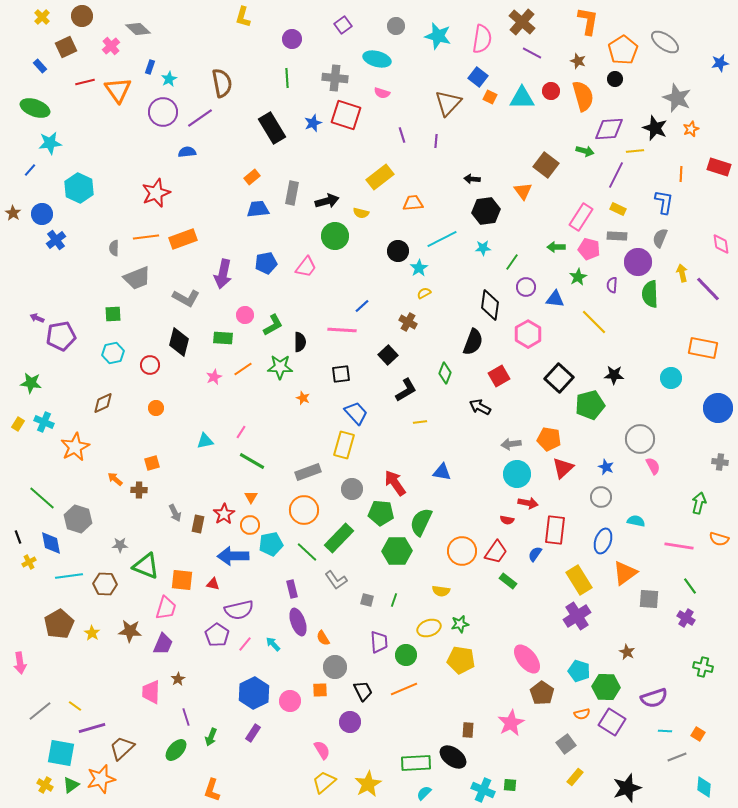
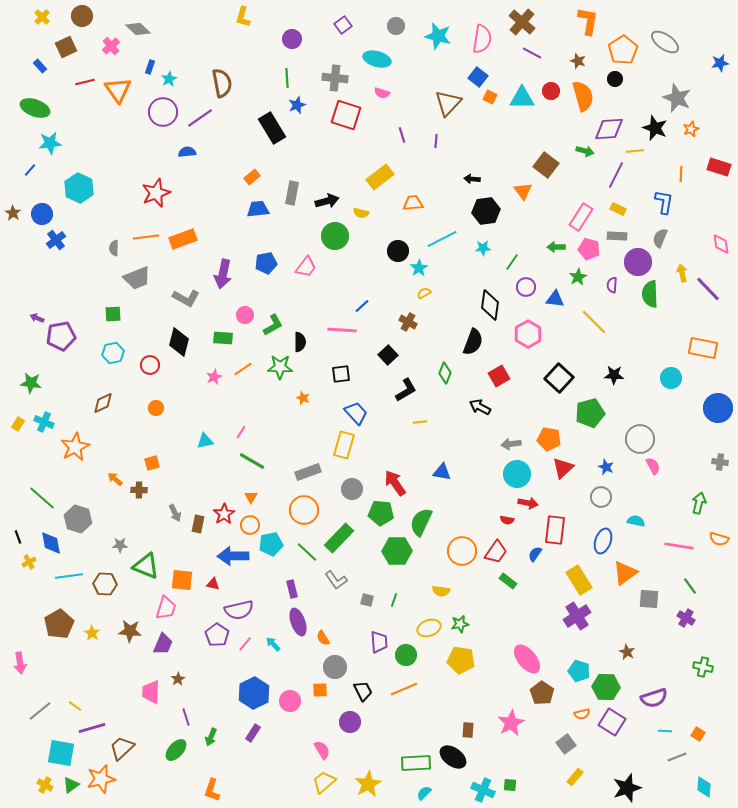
blue star at (313, 123): moved 16 px left, 18 px up
green pentagon at (590, 405): moved 8 px down
